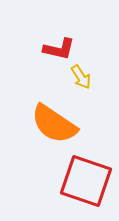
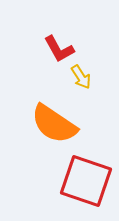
red L-shape: rotated 48 degrees clockwise
